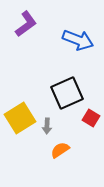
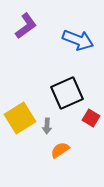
purple L-shape: moved 2 px down
